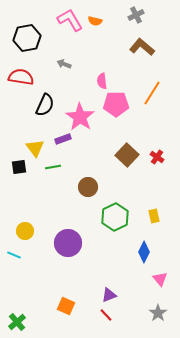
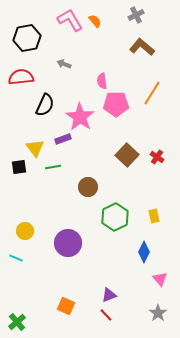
orange semicircle: rotated 144 degrees counterclockwise
red semicircle: rotated 15 degrees counterclockwise
cyan line: moved 2 px right, 3 px down
